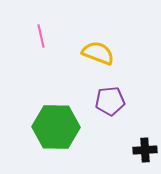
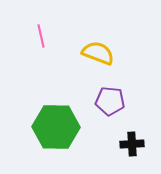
purple pentagon: rotated 12 degrees clockwise
black cross: moved 13 px left, 6 px up
